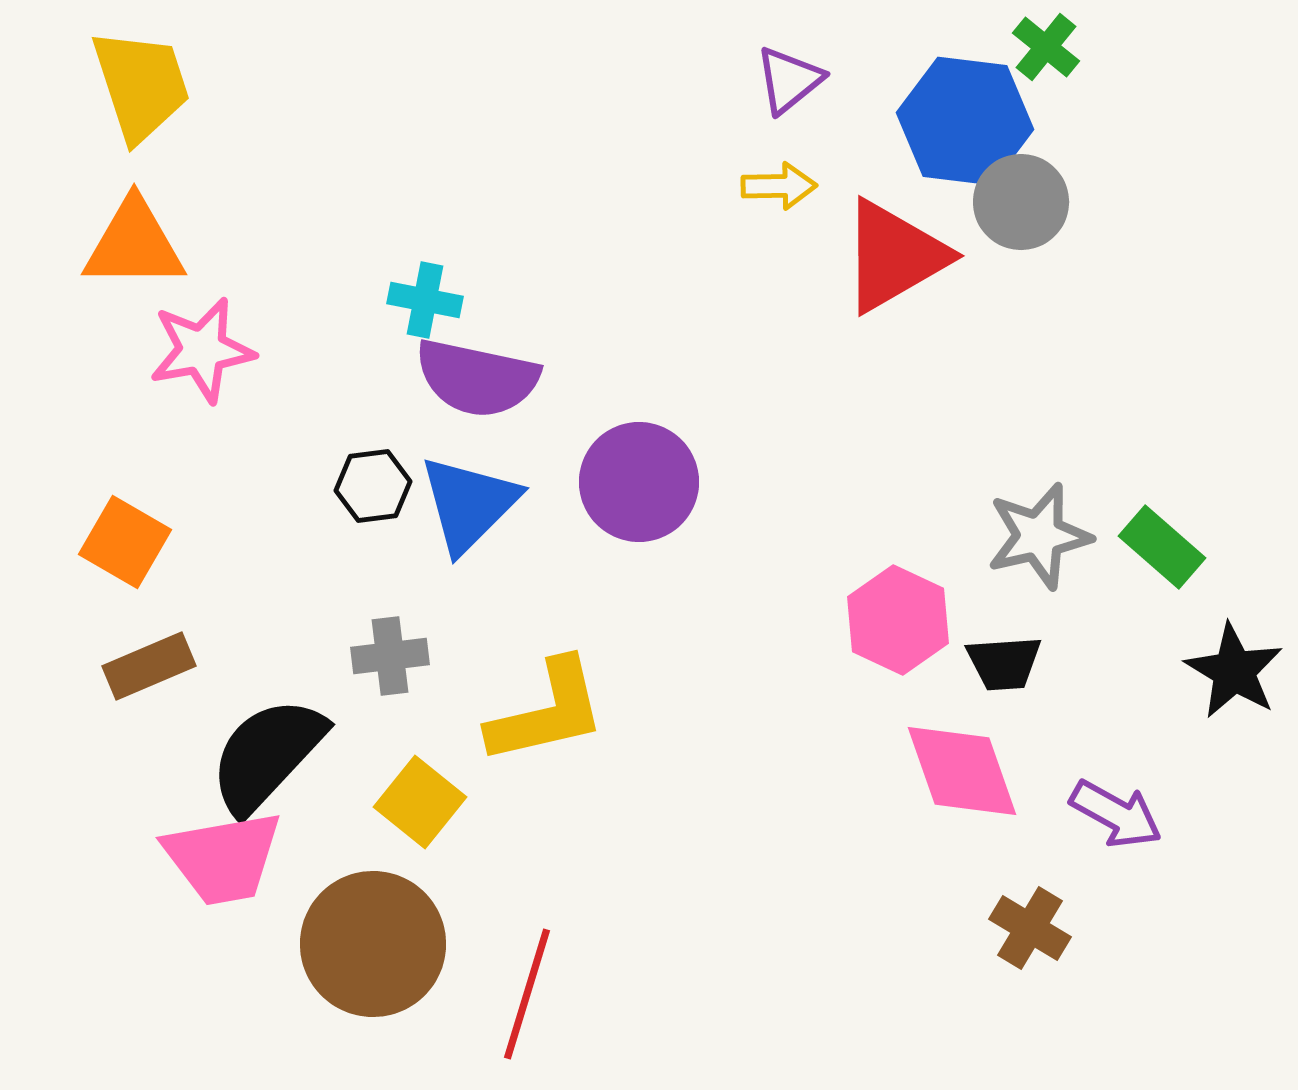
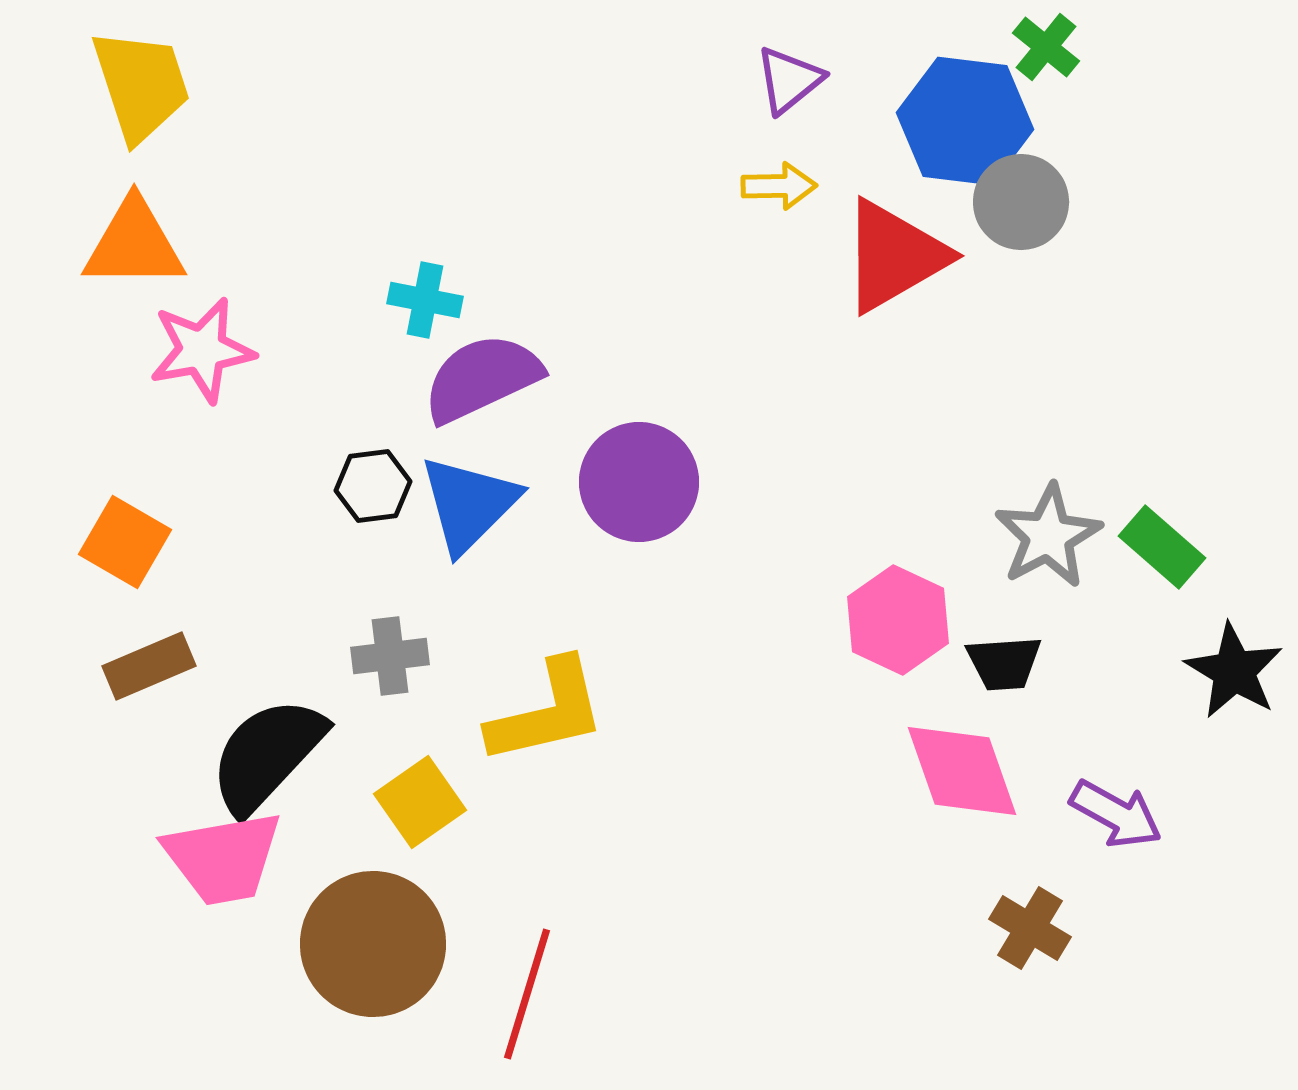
purple semicircle: moved 5 px right; rotated 143 degrees clockwise
gray star: moved 9 px right; rotated 15 degrees counterclockwise
yellow square: rotated 16 degrees clockwise
